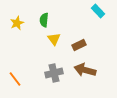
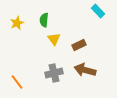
orange line: moved 2 px right, 3 px down
